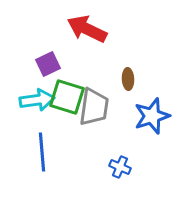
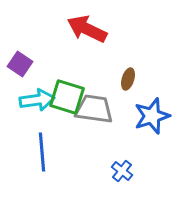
purple square: moved 28 px left; rotated 30 degrees counterclockwise
brown ellipse: rotated 20 degrees clockwise
gray trapezoid: moved 2 px down; rotated 90 degrees counterclockwise
blue cross: moved 2 px right, 4 px down; rotated 15 degrees clockwise
